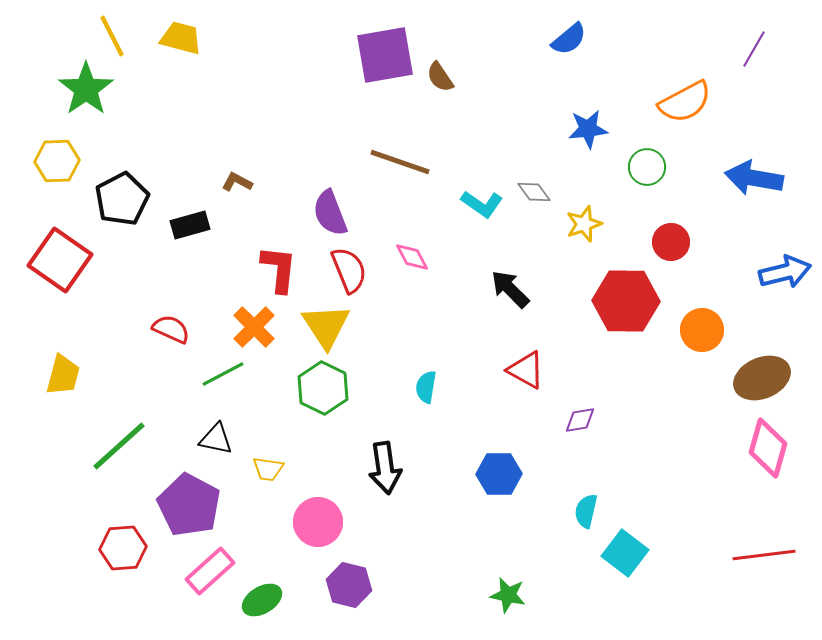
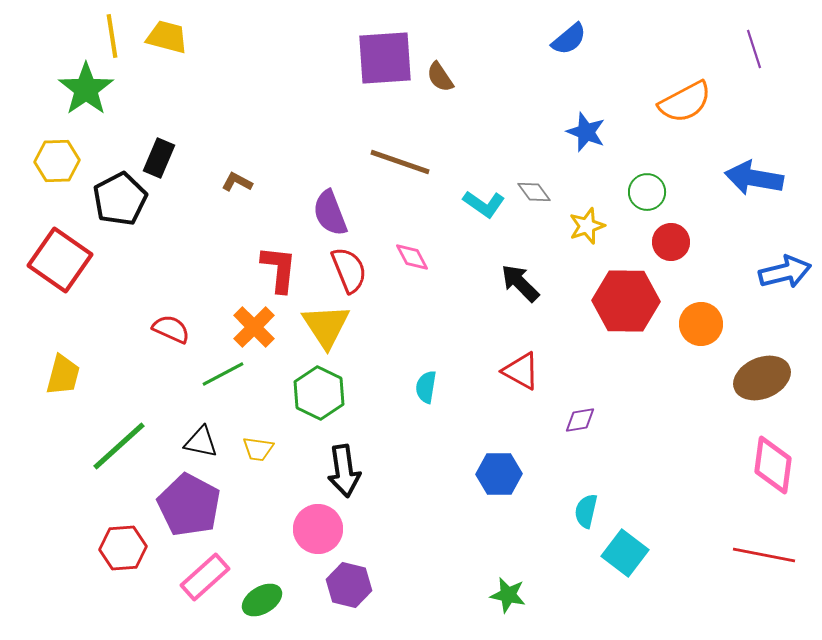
yellow line at (112, 36): rotated 18 degrees clockwise
yellow trapezoid at (181, 38): moved 14 px left, 1 px up
purple line at (754, 49): rotated 48 degrees counterclockwise
purple square at (385, 55): moved 3 px down; rotated 6 degrees clockwise
blue star at (588, 129): moved 2 px left, 3 px down; rotated 27 degrees clockwise
green circle at (647, 167): moved 25 px down
black pentagon at (122, 199): moved 2 px left
cyan L-shape at (482, 204): moved 2 px right
yellow star at (584, 224): moved 3 px right, 2 px down
black rectangle at (190, 225): moved 31 px left, 67 px up; rotated 51 degrees counterclockwise
black arrow at (510, 289): moved 10 px right, 6 px up
orange circle at (702, 330): moved 1 px left, 6 px up
red triangle at (526, 370): moved 5 px left, 1 px down
green hexagon at (323, 388): moved 4 px left, 5 px down
black triangle at (216, 439): moved 15 px left, 3 px down
pink diamond at (768, 448): moved 5 px right, 17 px down; rotated 8 degrees counterclockwise
black arrow at (385, 468): moved 41 px left, 3 px down
yellow trapezoid at (268, 469): moved 10 px left, 20 px up
pink circle at (318, 522): moved 7 px down
red line at (764, 555): rotated 18 degrees clockwise
pink rectangle at (210, 571): moved 5 px left, 6 px down
